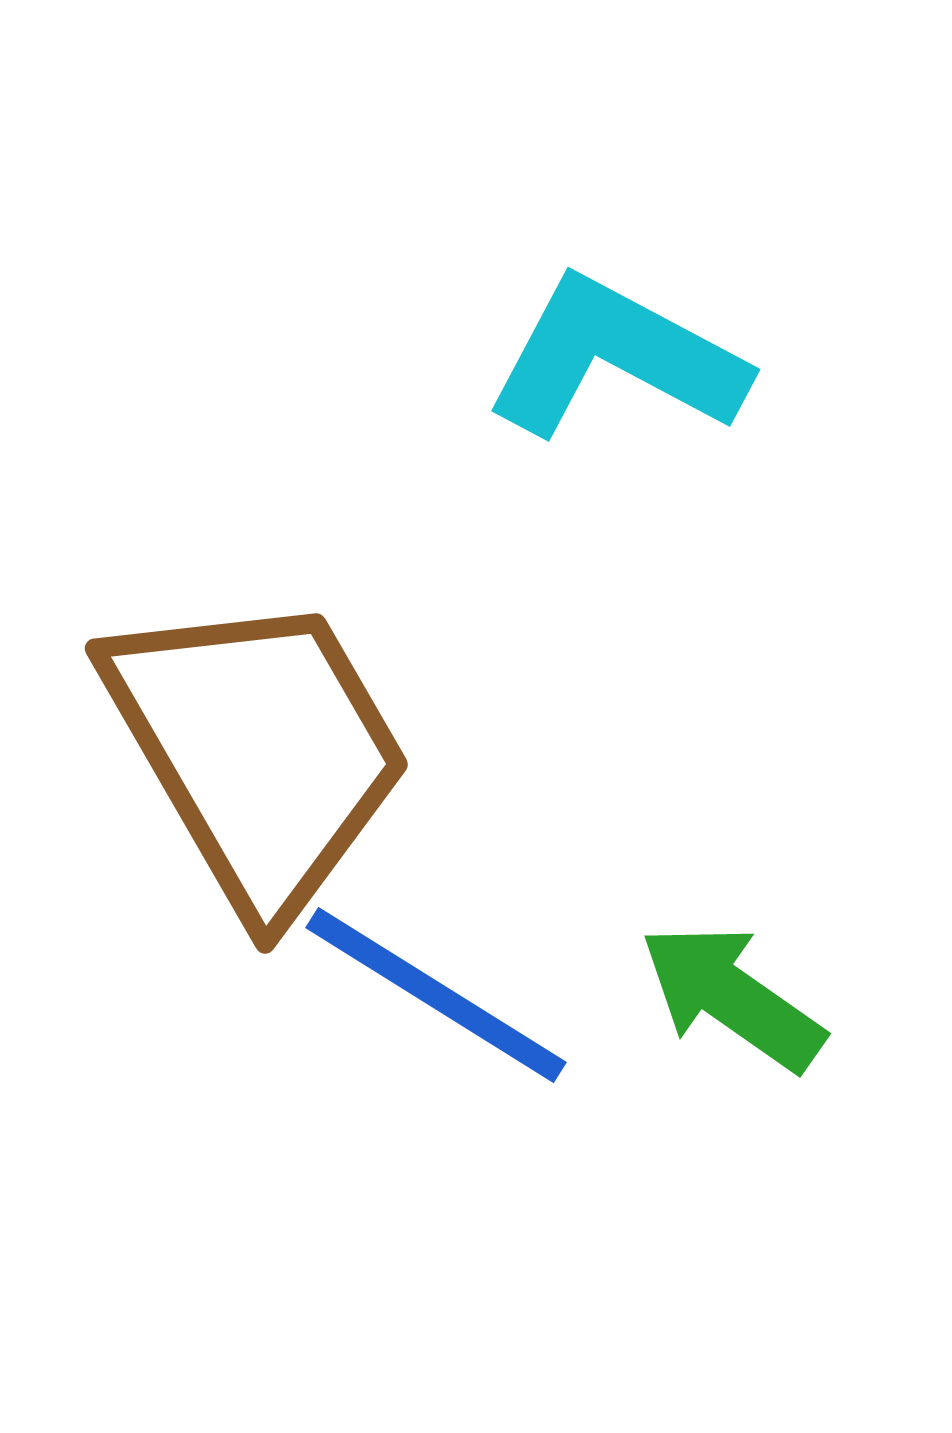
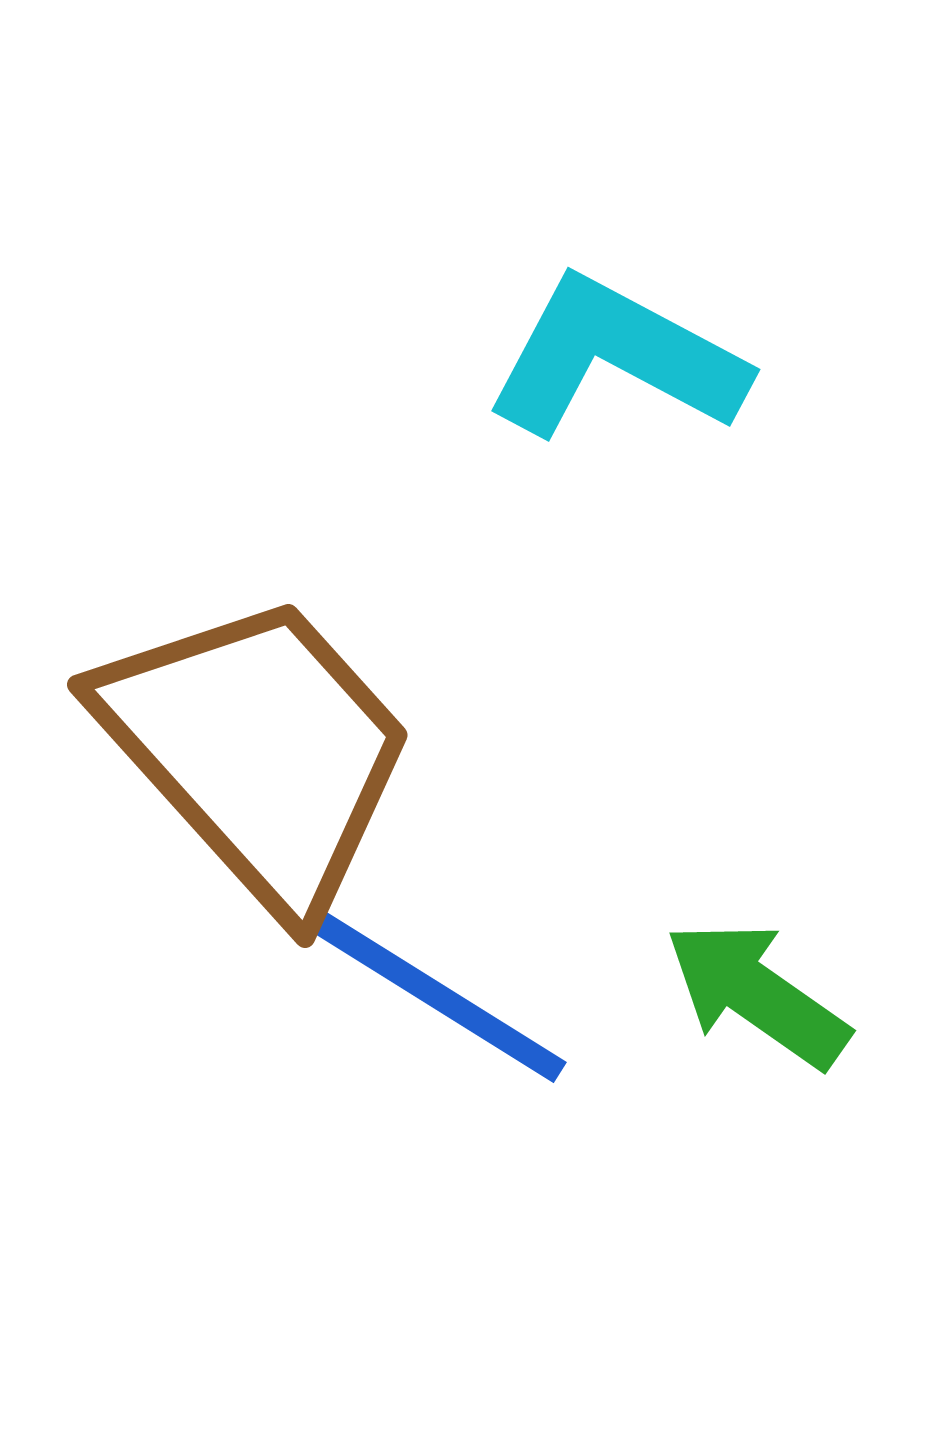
brown trapezoid: rotated 12 degrees counterclockwise
green arrow: moved 25 px right, 3 px up
